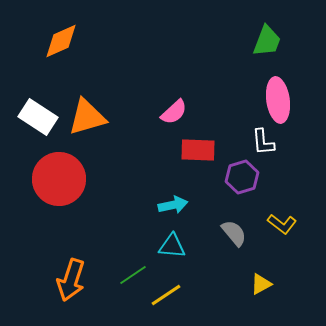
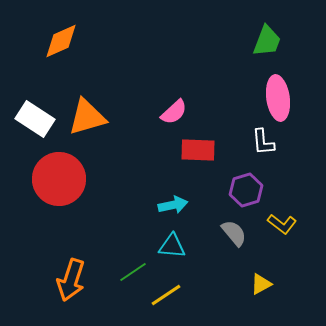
pink ellipse: moved 2 px up
white rectangle: moved 3 px left, 2 px down
purple hexagon: moved 4 px right, 13 px down
green line: moved 3 px up
